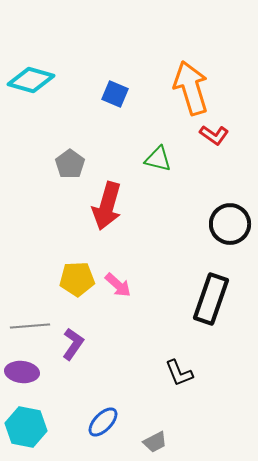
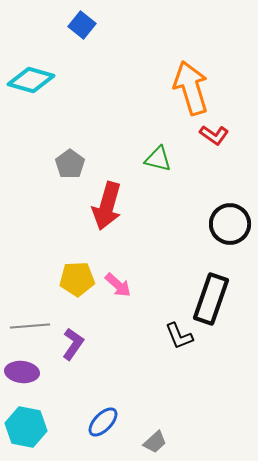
blue square: moved 33 px left, 69 px up; rotated 16 degrees clockwise
black L-shape: moved 37 px up
gray trapezoid: rotated 15 degrees counterclockwise
